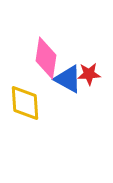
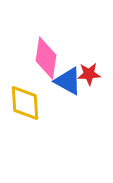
blue triangle: moved 2 px down
